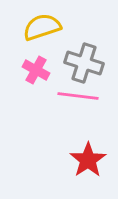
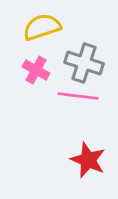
red star: rotated 15 degrees counterclockwise
